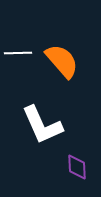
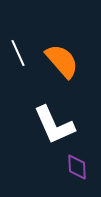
white line: rotated 68 degrees clockwise
white L-shape: moved 12 px right
